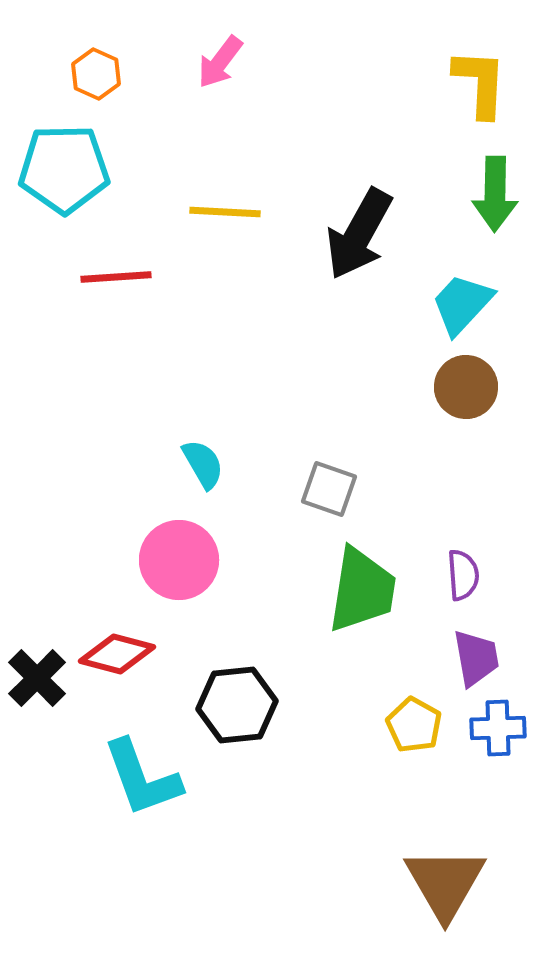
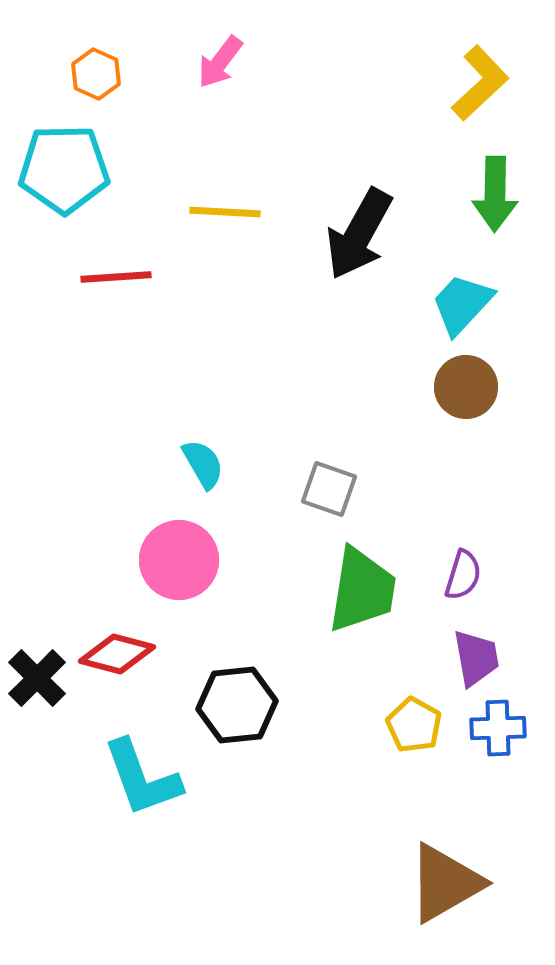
yellow L-shape: rotated 44 degrees clockwise
purple semicircle: rotated 21 degrees clockwise
brown triangle: rotated 30 degrees clockwise
